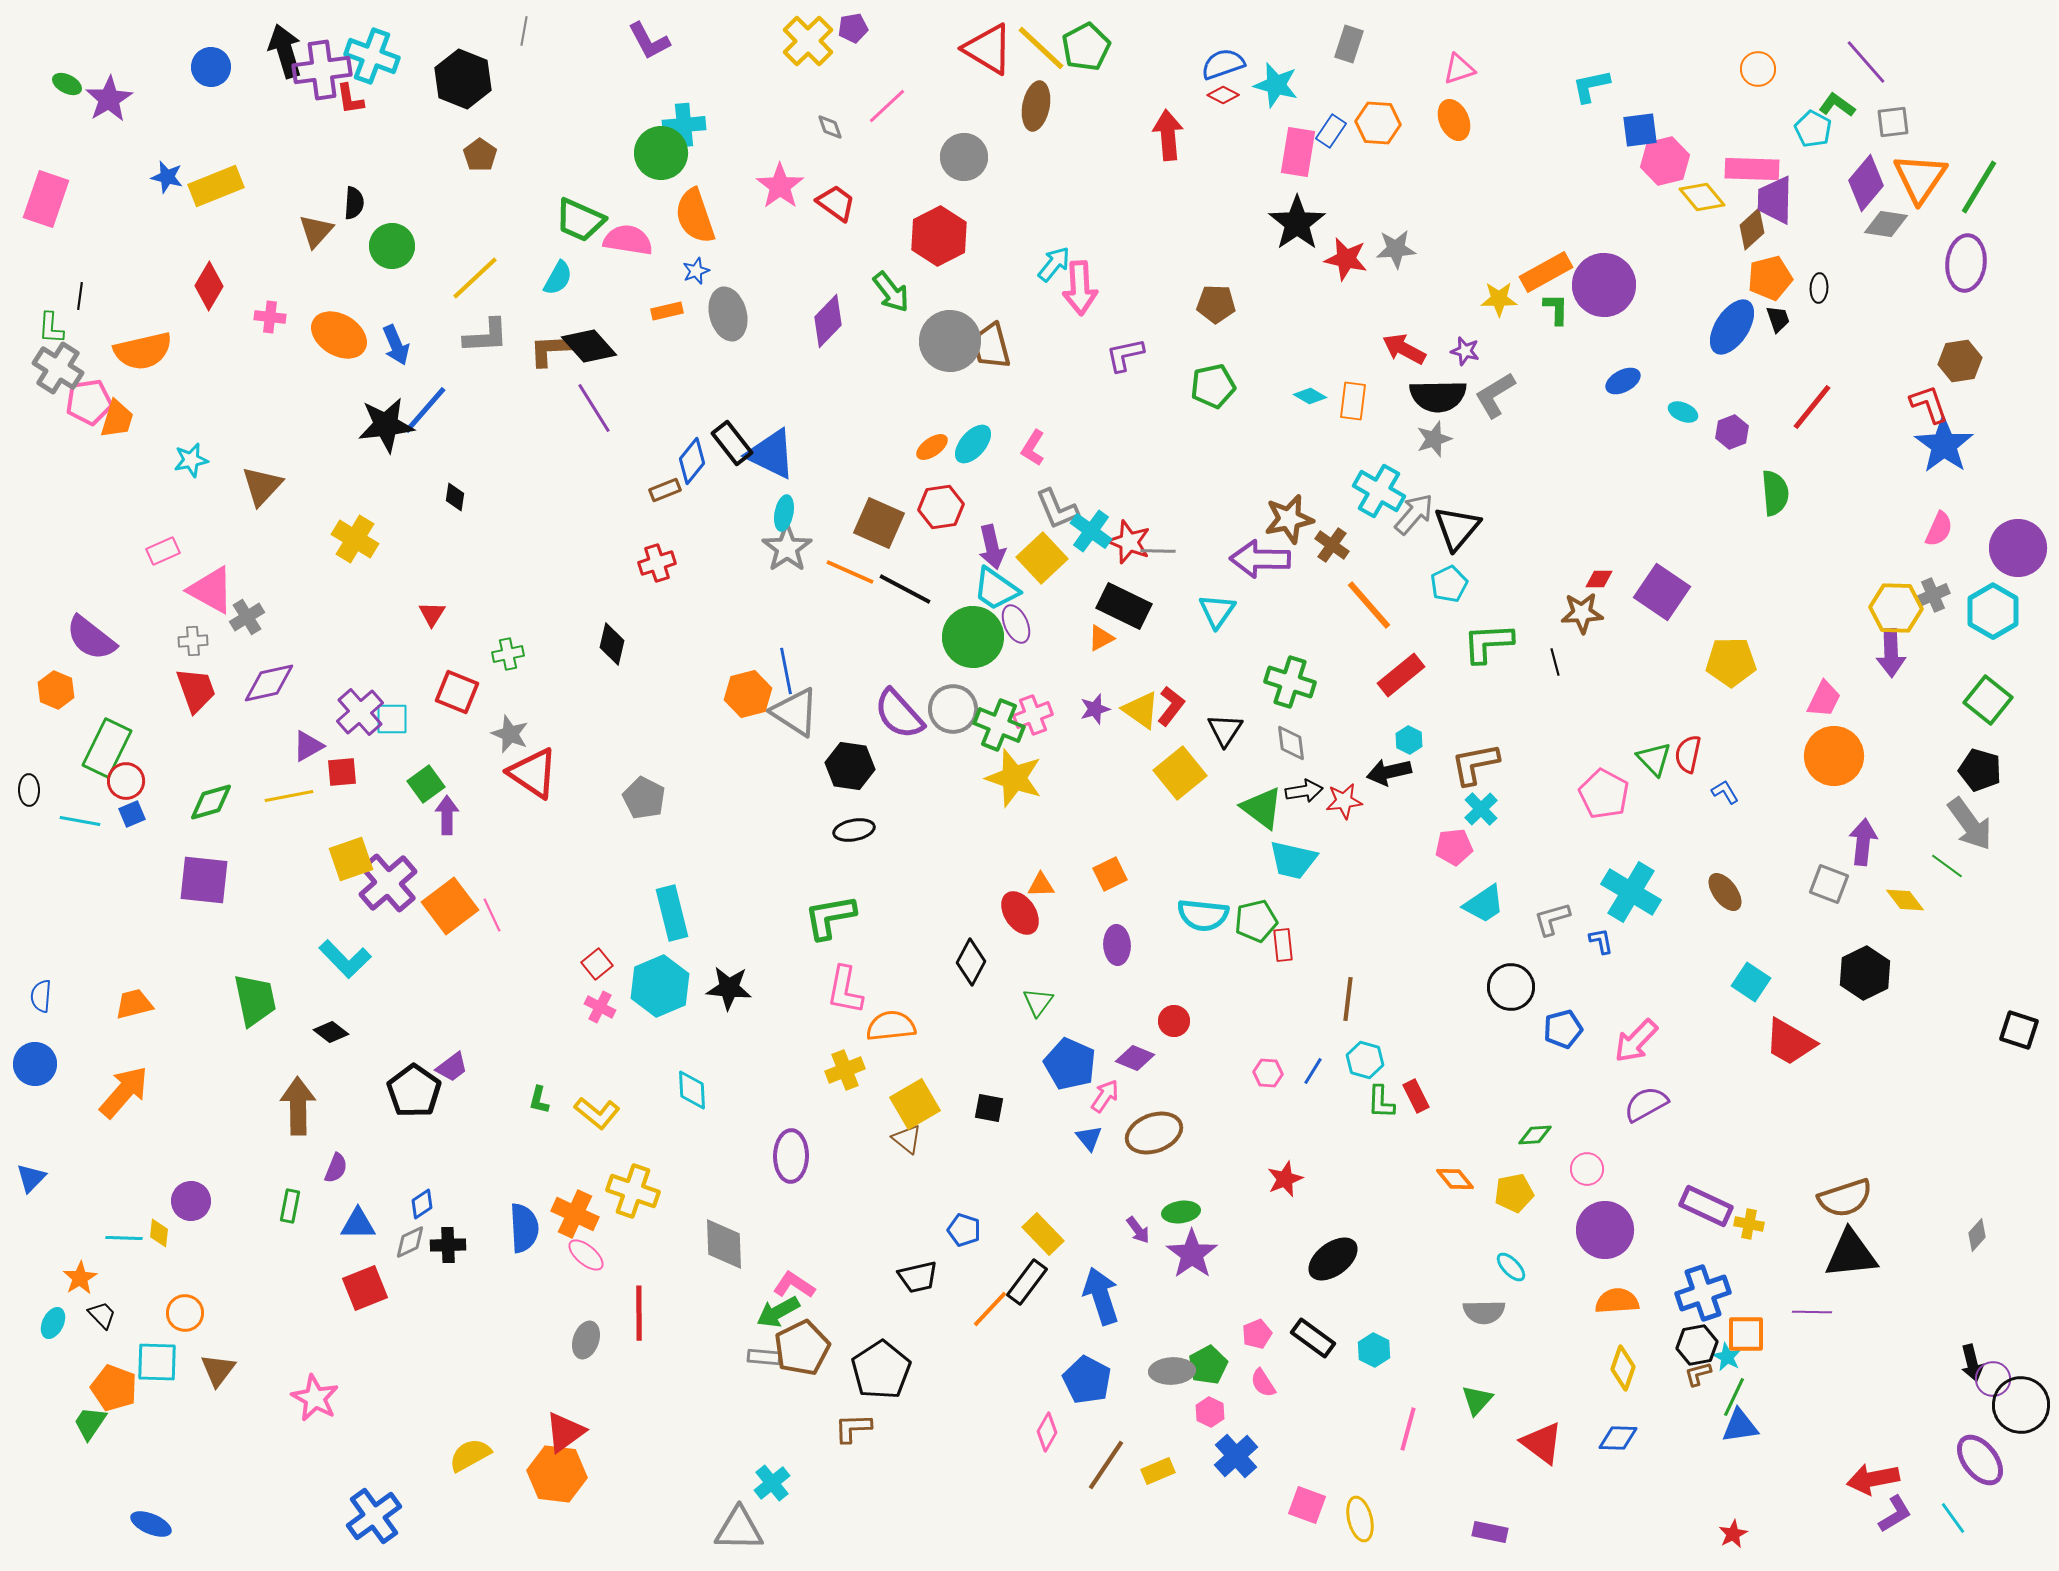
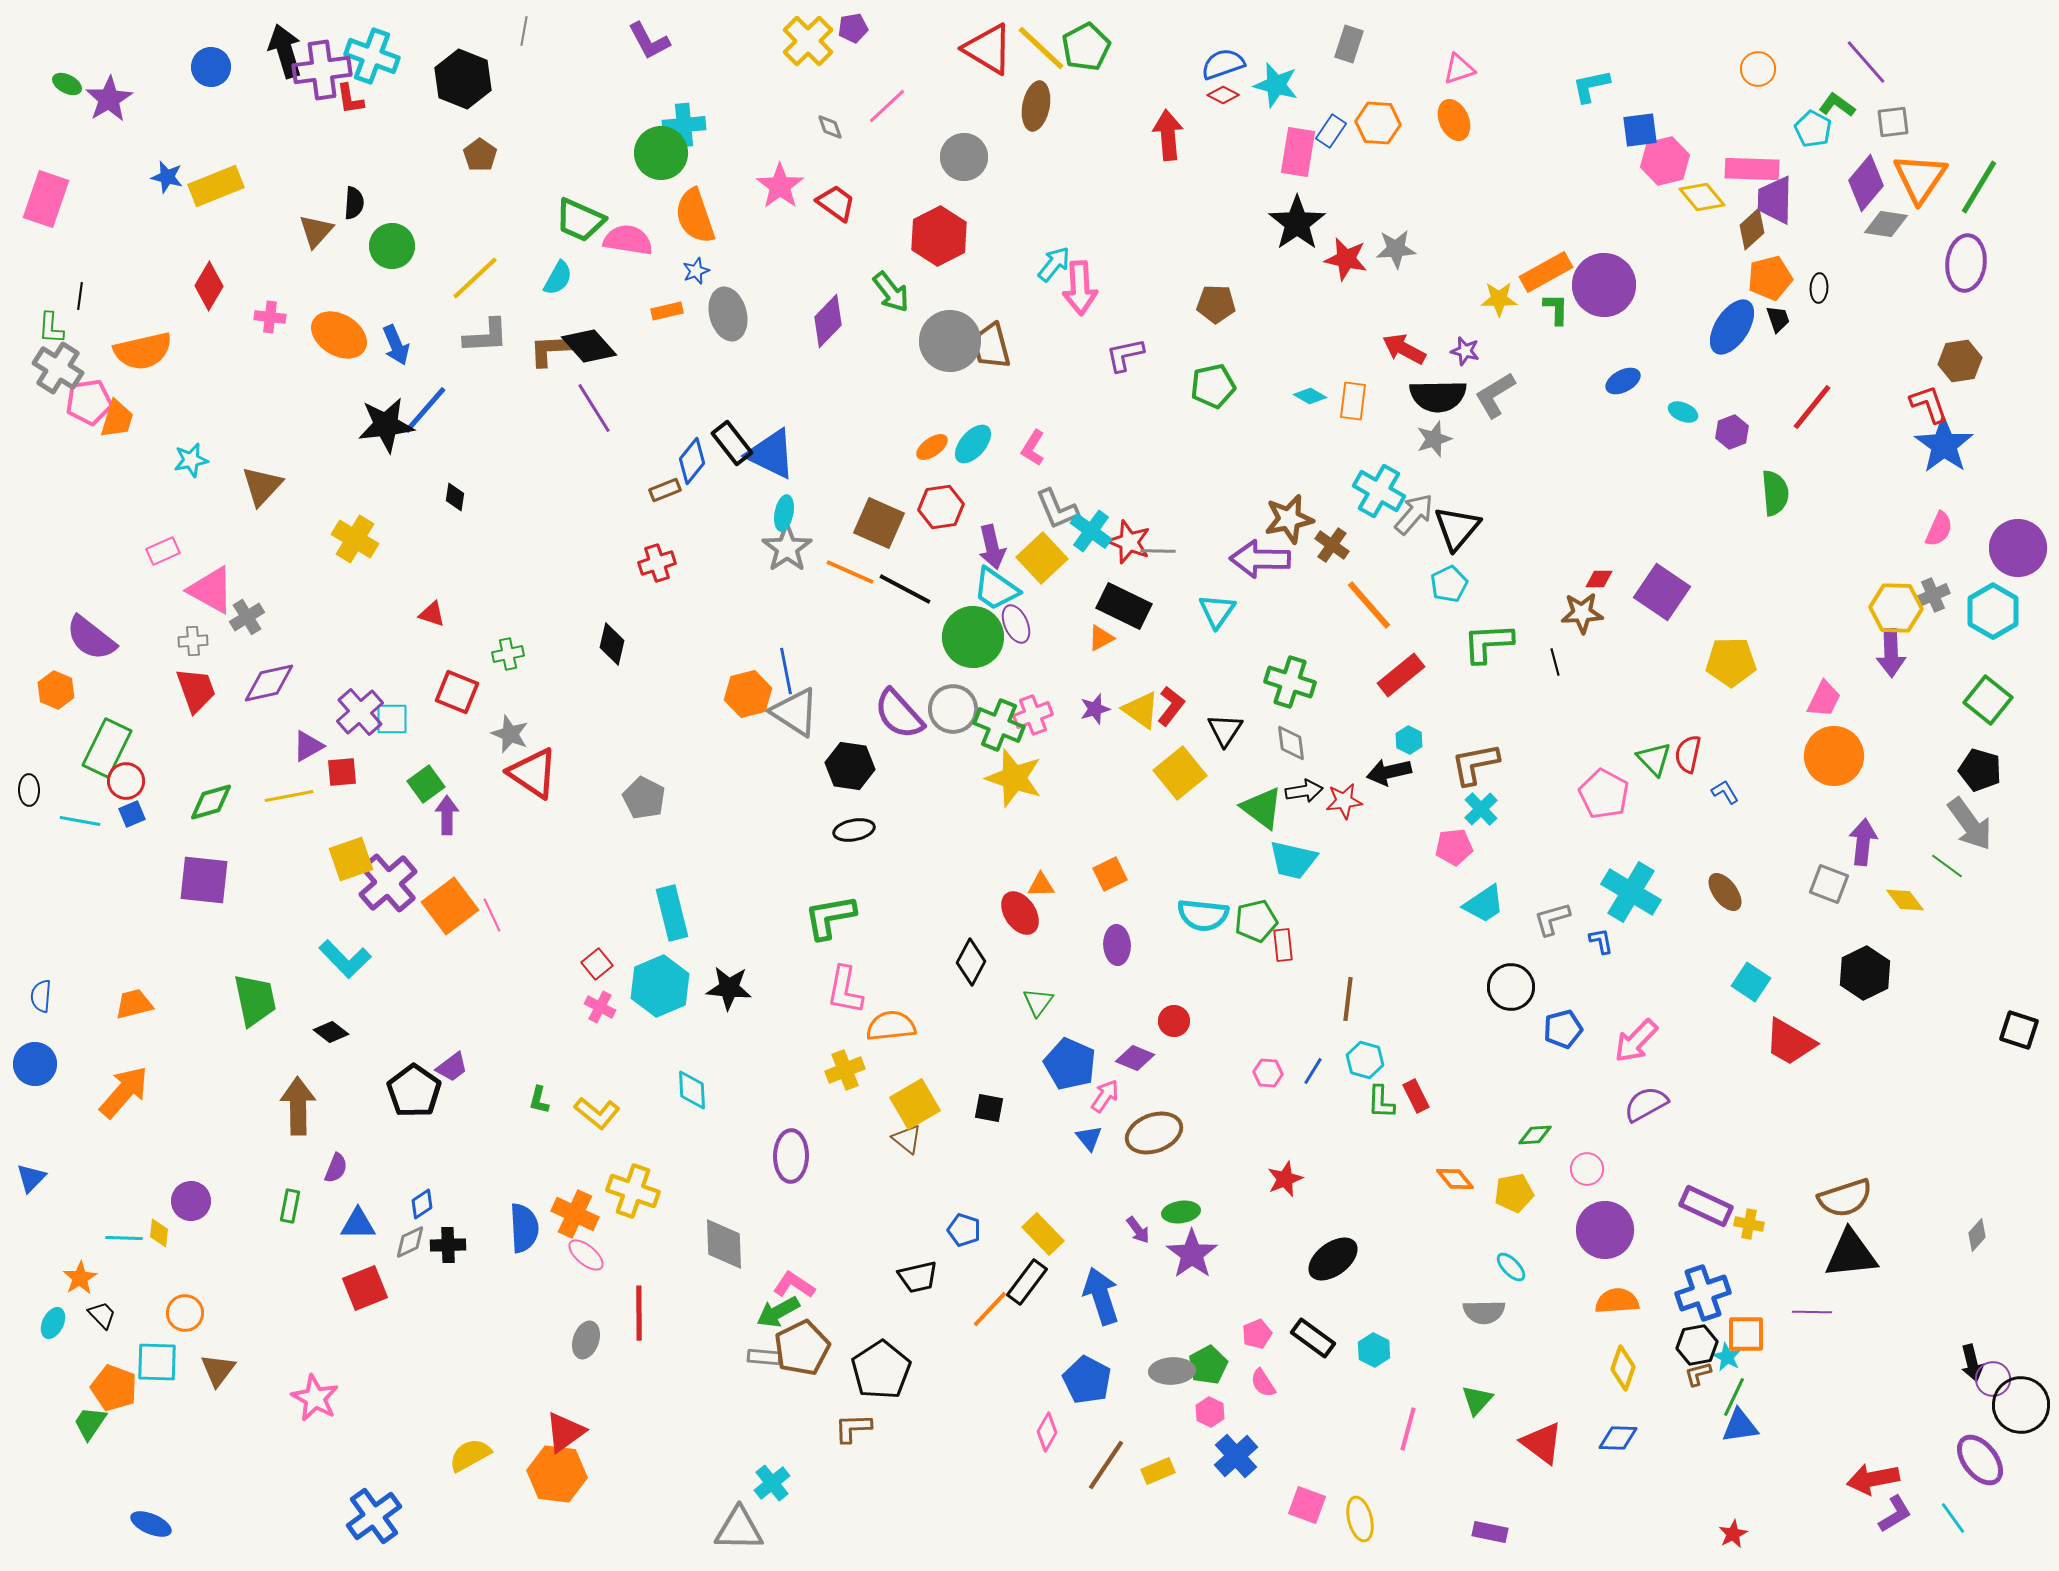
red triangle at (432, 614): rotated 44 degrees counterclockwise
